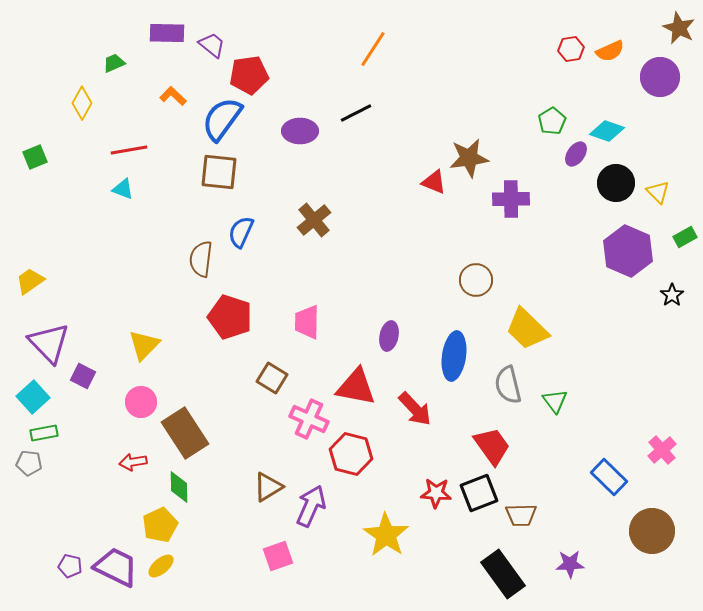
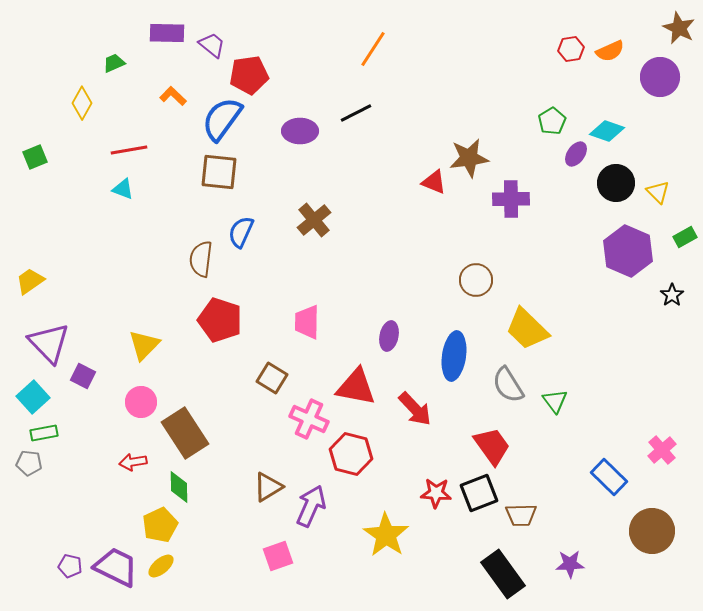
red pentagon at (230, 317): moved 10 px left, 3 px down
gray semicircle at (508, 385): rotated 18 degrees counterclockwise
